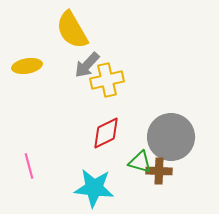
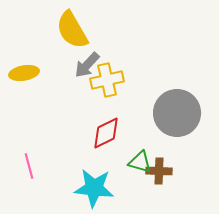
yellow ellipse: moved 3 px left, 7 px down
gray circle: moved 6 px right, 24 px up
